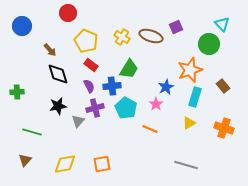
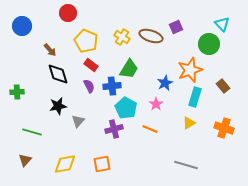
blue star: moved 1 px left, 4 px up
purple cross: moved 19 px right, 21 px down
